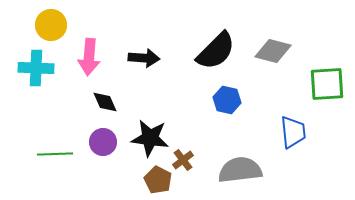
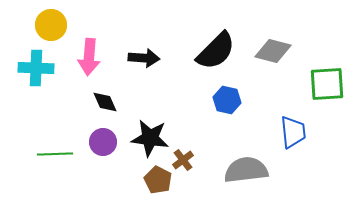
gray semicircle: moved 6 px right
